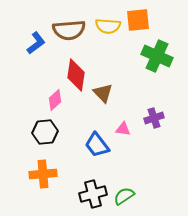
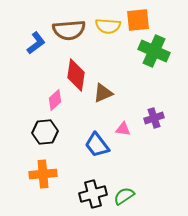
green cross: moved 3 px left, 5 px up
brown triangle: rotated 50 degrees clockwise
